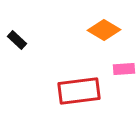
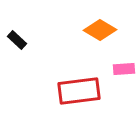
orange diamond: moved 4 px left
